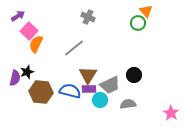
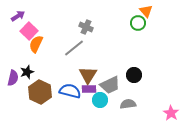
gray cross: moved 2 px left, 10 px down
purple semicircle: moved 2 px left
brown hexagon: moved 1 px left; rotated 20 degrees clockwise
